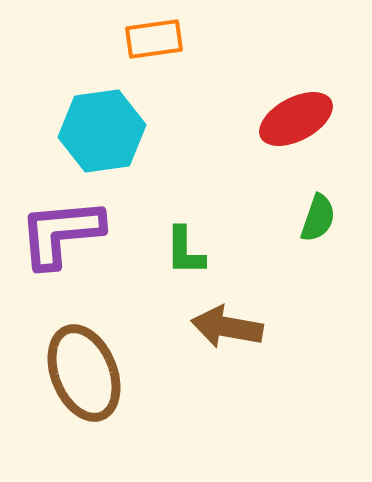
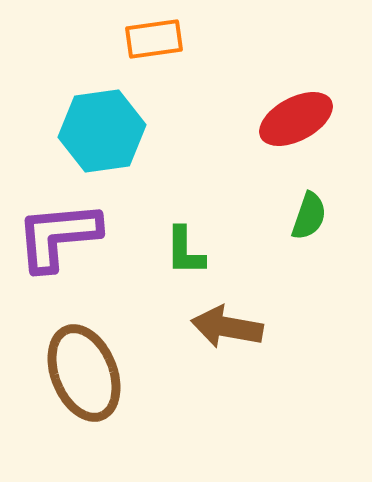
green semicircle: moved 9 px left, 2 px up
purple L-shape: moved 3 px left, 3 px down
